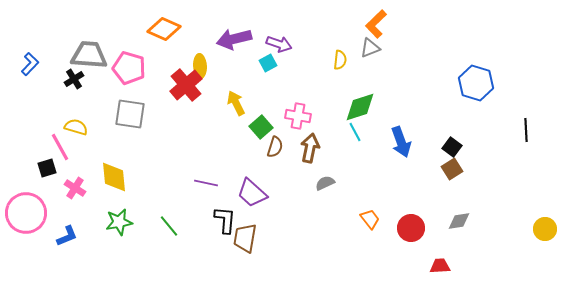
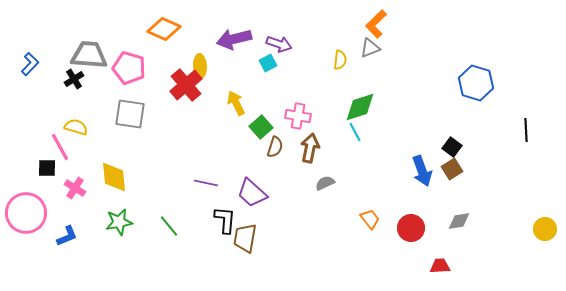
blue arrow at (401, 142): moved 21 px right, 29 px down
black square at (47, 168): rotated 18 degrees clockwise
